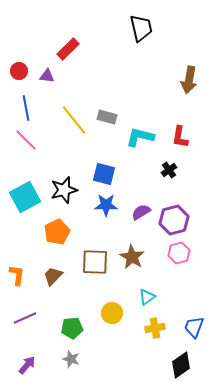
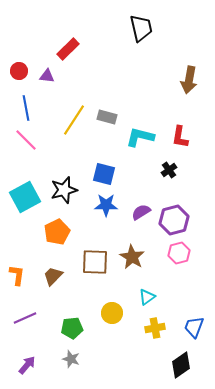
yellow line: rotated 72 degrees clockwise
